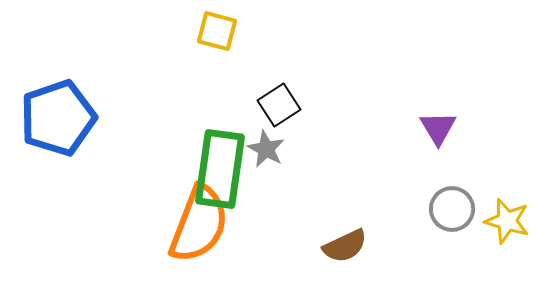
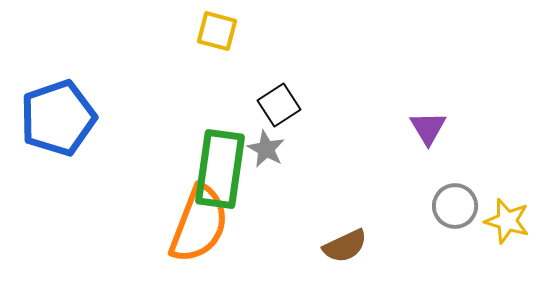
purple triangle: moved 10 px left
gray circle: moved 3 px right, 3 px up
